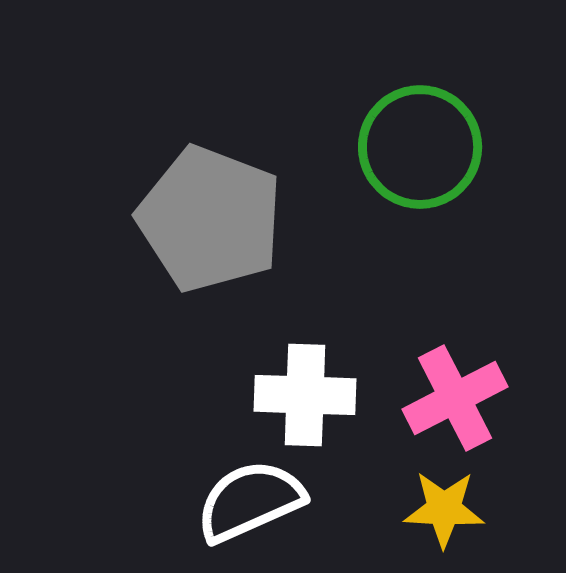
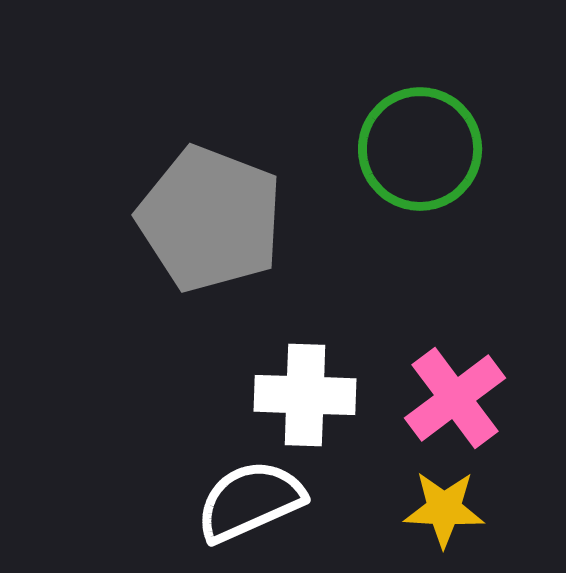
green circle: moved 2 px down
pink cross: rotated 10 degrees counterclockwise
